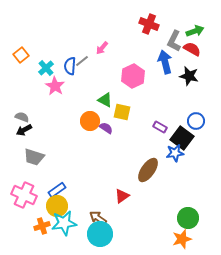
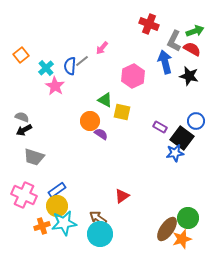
purple semicircle: moved 5 px left, 6 px down
brown ellipse: moved 19 px right, 59 px down
